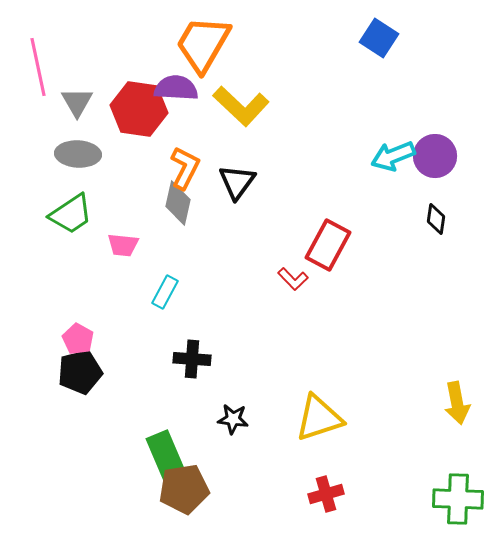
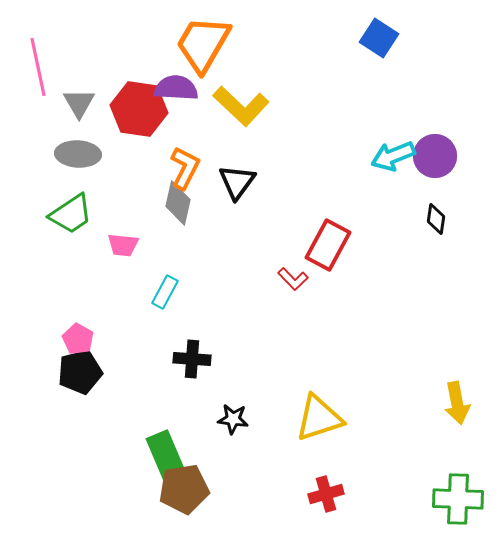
gray triangle: moved 2 px right, 1 px down
